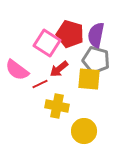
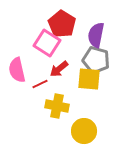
red pentagon: moved 8 px left, 10 px up; rotated 16 degrees clockwise
pink semicircle: rotated 40 degrees clockwise
